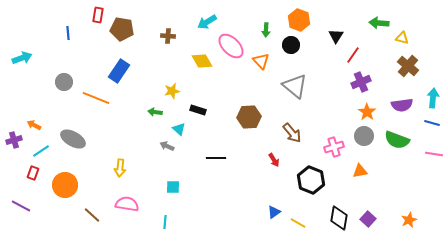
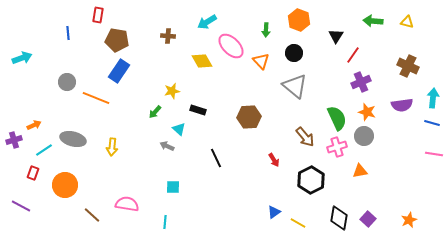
green arrow at (379, 23): moved 6 px left, 2 px up
brown pentagon at (122, 29): moved 5 px left, 11 px down
yellow triangle at (402, 38): moved 5 px right, 16 px up
black circle at (291, 45): moved 3 px right, 8 px down
brown cross at (408, 66): rotated 15 degrees counterclockwise
gray circle at (64, 82): moved 3 px right
green arrow at (155, 112): rotated 56 degrees counterclockwise
orange star at (367, 112): rotated 18 degrees counterclockwise
orange arrow at (34, 125): rotated 128 degrees clockwise
brown arrow at (292, 133): moved 13 px right, 4 px down
gray ellipse at (73, 139): rotated 15 degrees counterclockwise
green semicircle at (397, 140): moved 60 px left, 22 px up; rotated 135 degrees counterclockwise
pink cross at (334, 147): moved 3 px right
cyan line at (41, 151): moved 3 px right, 1 px up
black line at (216, 158): rotated 66 degrees clockwise
yellow arrow at (120, 168): moved 8 px left, 21 px up
black hexagon at (311, 180): rotated 12 degrees clockwise
